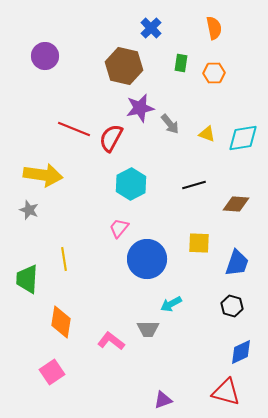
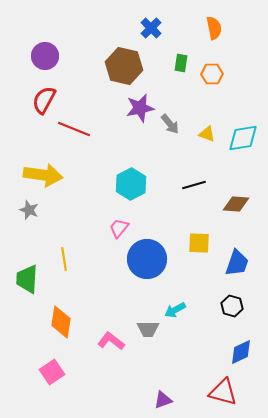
orange hexagon: moved 2 px left, 1 px down
red semicircle: moved 67 px left, 38 px up
cyan arrow: moved 4 px right, 6 px down
red triangle: moved 3 px left
